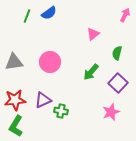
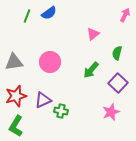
green arrow: moved 2 px up
red star: moved 1 px right, 4 px up; rotated 10 degrees counterclockwise
